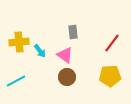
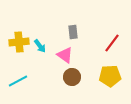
cyan arrow: moved 5 px up
brown circle: moved 5 px right
cyan line: moved 2 px right
